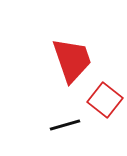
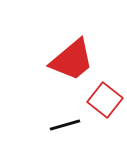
red trapezoid: rotated 69 degrees clockwise
